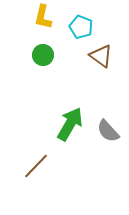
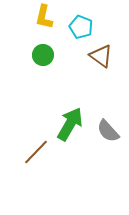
yellow L-shape: moved 1 px right
brown line: moved 14 px up
